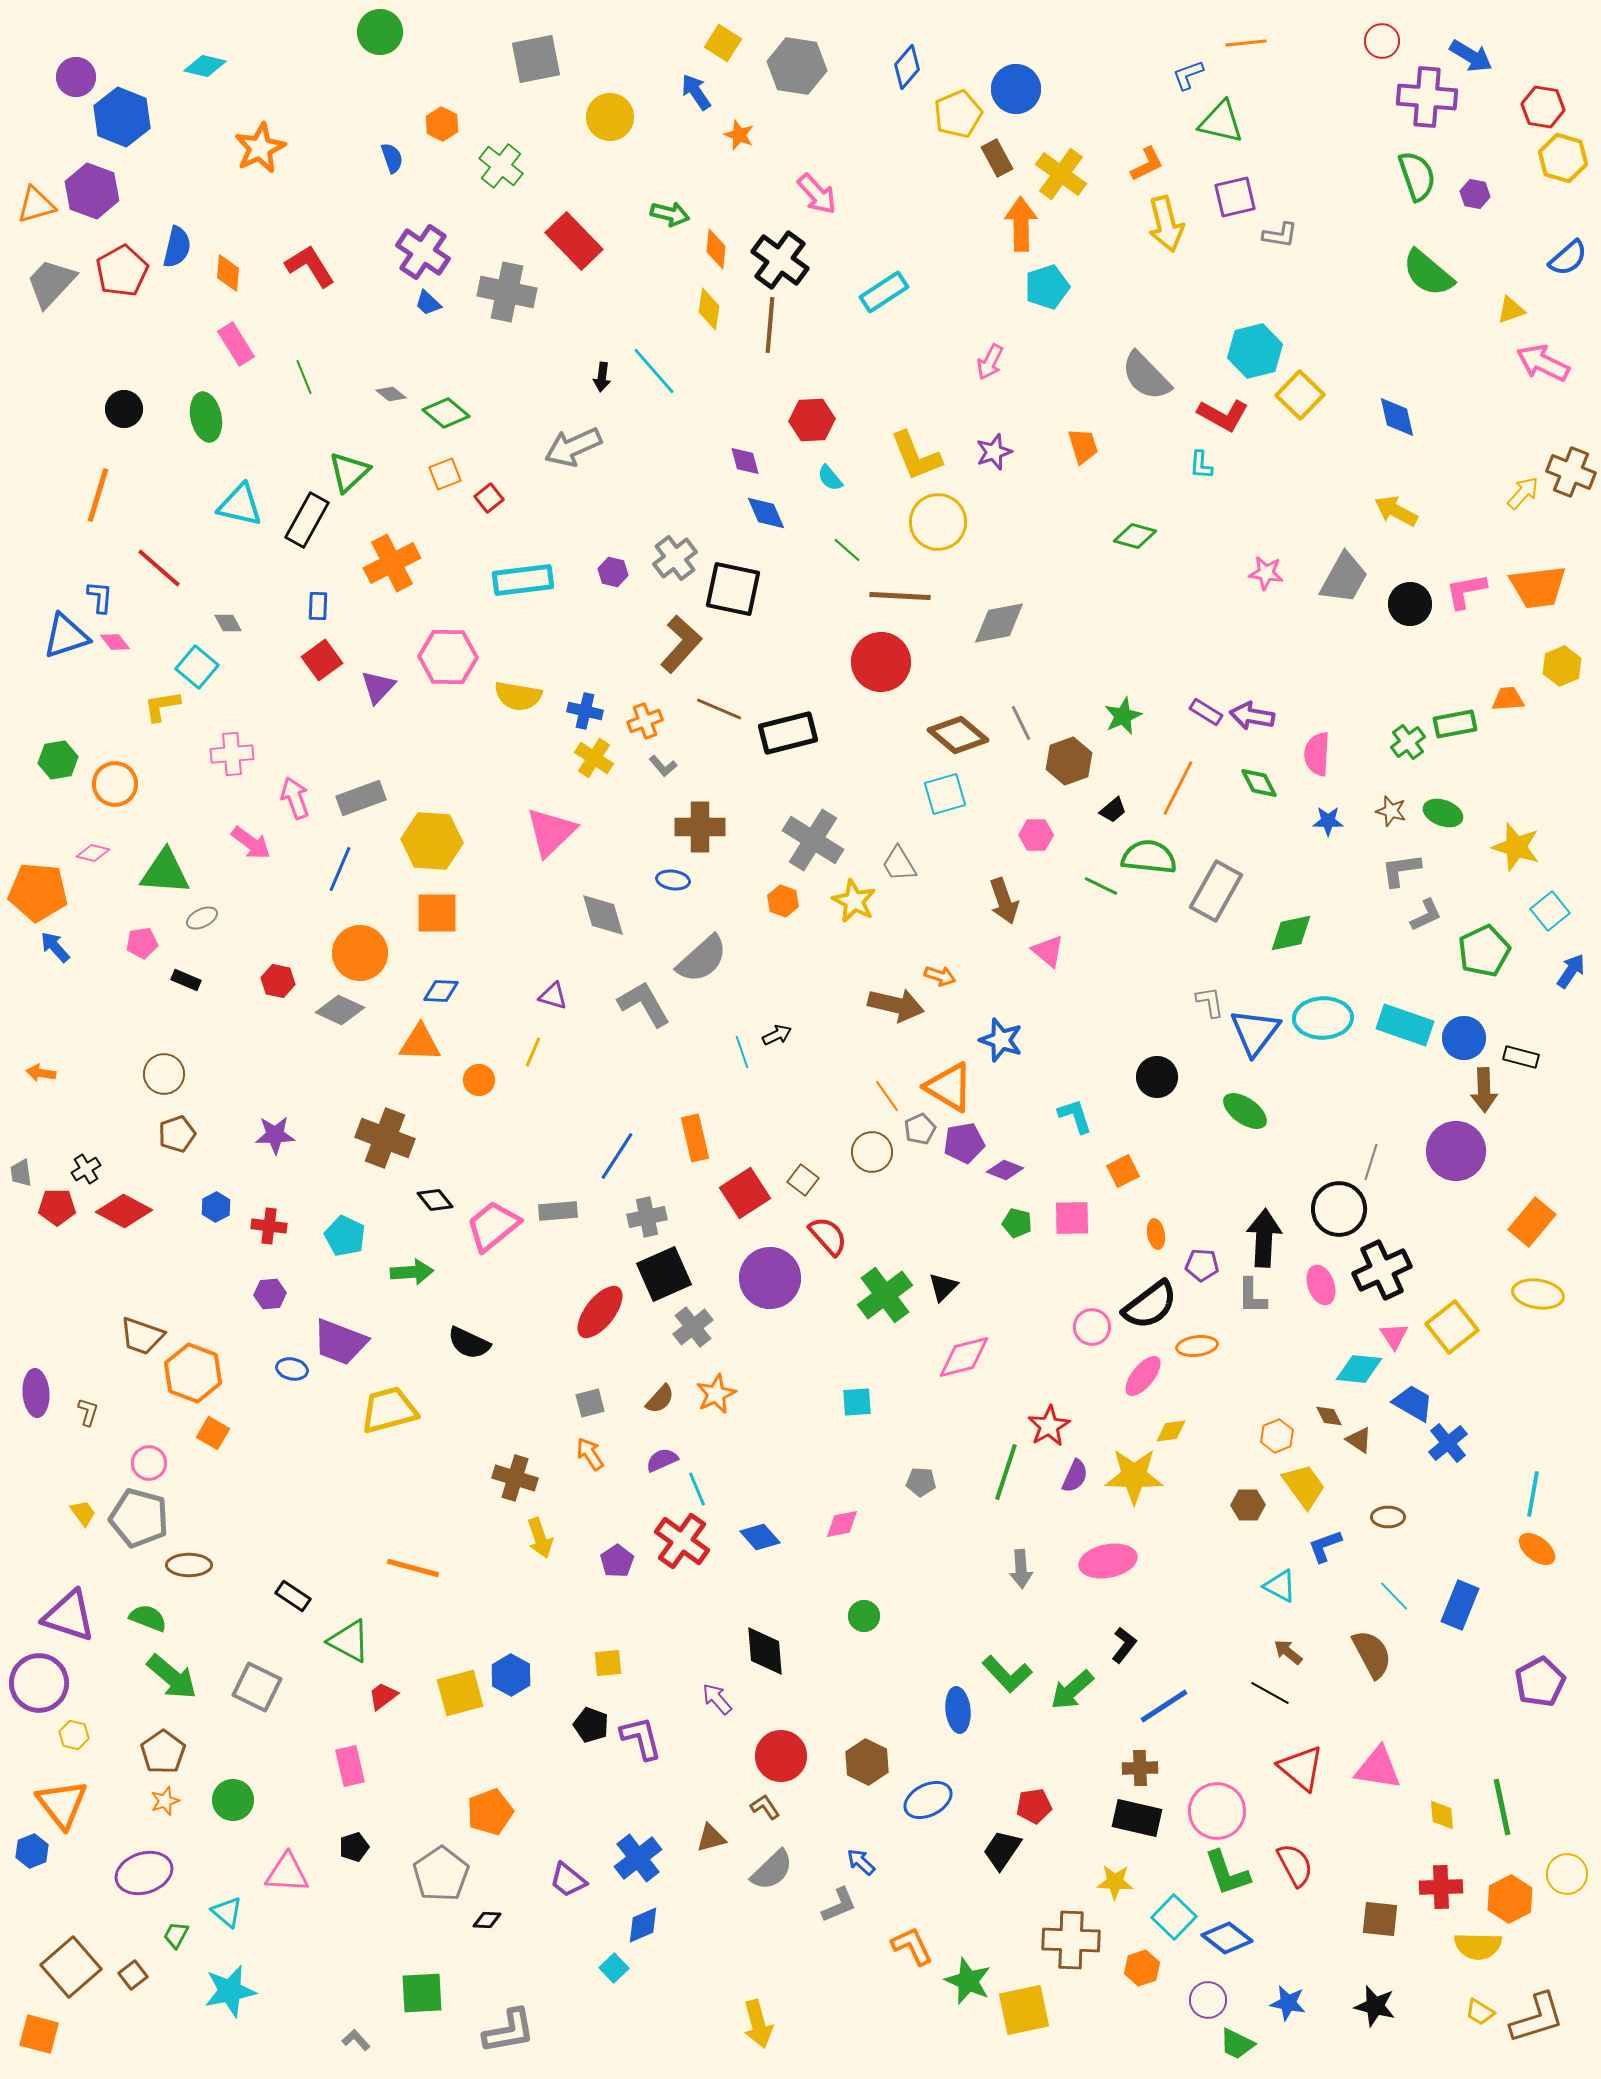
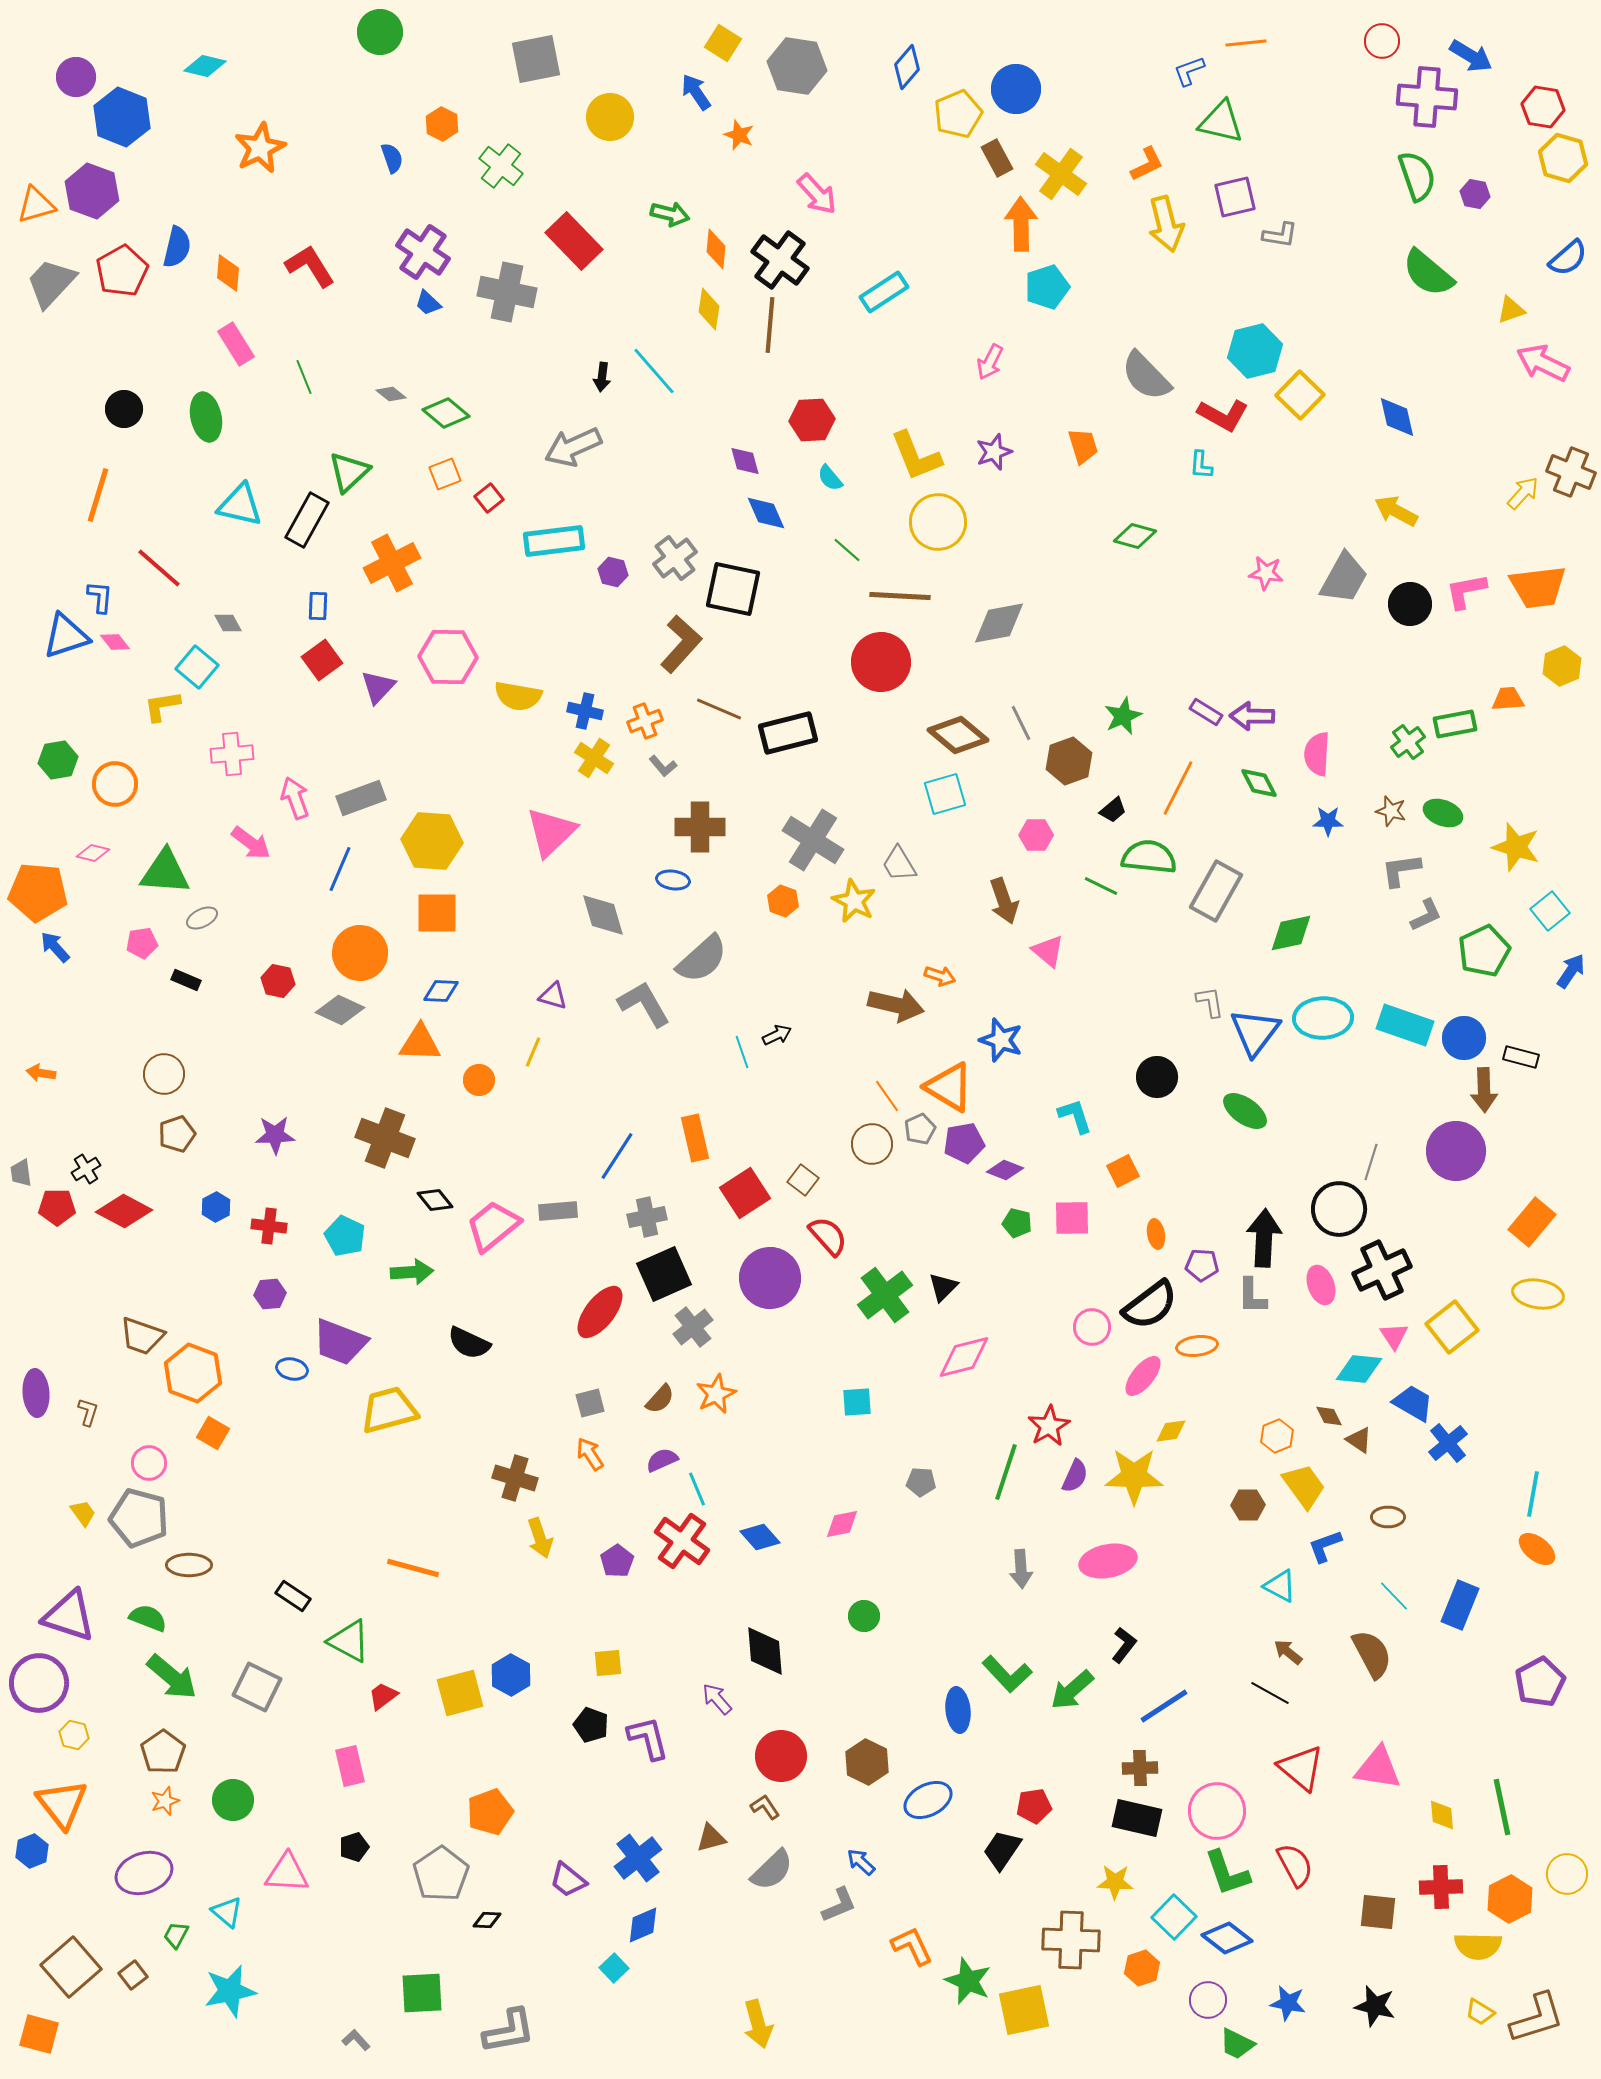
blue L-shape at (1188, 75): moved 1 px right, 4 px up
cyan rectangle at (523, 580): moved 31 px right, 39 px up
purple arrow at (1252, 716): rotated 9 degrees counterclockwise
brown circle at (872, 1152): moved 8 px up
purple L-shape at (641, 1738): moved 7 px right
brown square at (1380, 1919): moved 2 px left, 7 px up
